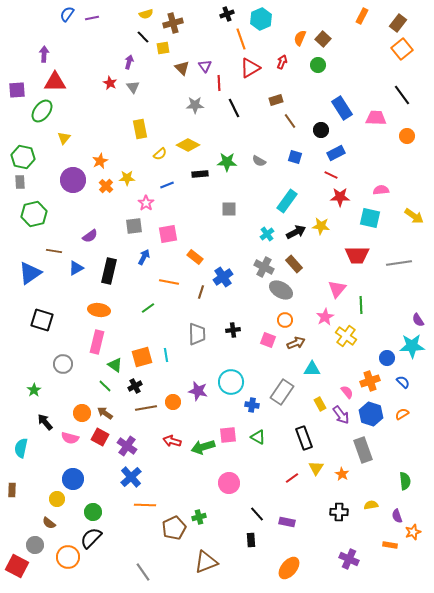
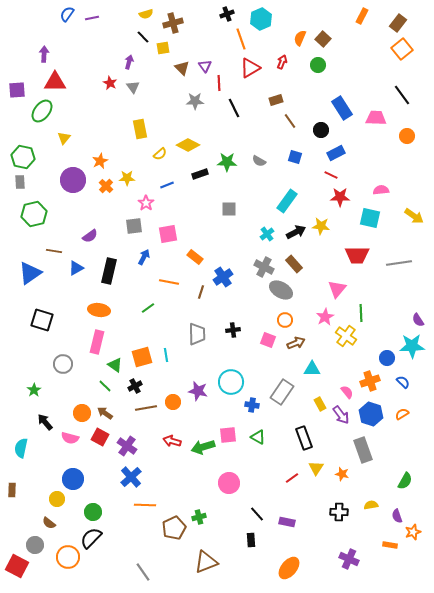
gray star at (195, 105): moved 4 px up
black rectangle at (200, 174): rotated 14 degrees counterclockwise
green line at (361, 305): moved 8 px down
orange star at (342, 474): rotated 16 degrees counterclockwise
green semicircle at (405, 481): rotated 36 degrees clockwise
